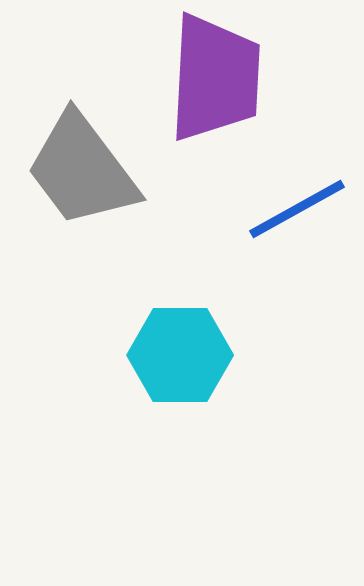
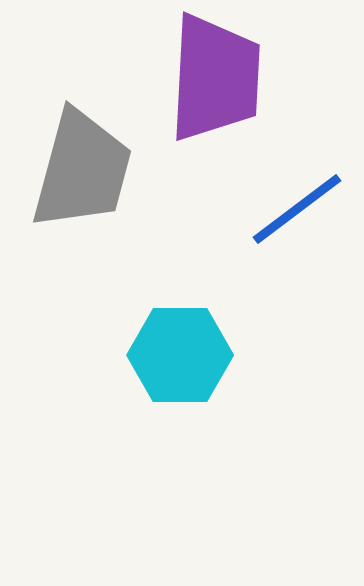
gray trapezoid: rotated 128 degrees counterclockwise
blue line: rotated 8 degrees counterclockwise
